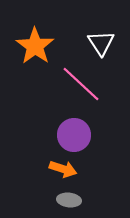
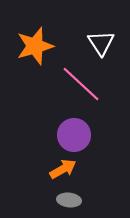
orange star: rotated 21 degrees clockwise
orange arrow: rotated 48 degrees counterclockwise
